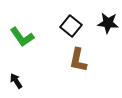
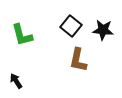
black star: moved 5 px left, 7 px down
green L-shape: moved 2 px up; rotated 20 degrees clockwise
